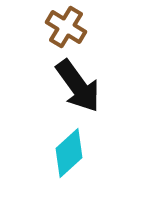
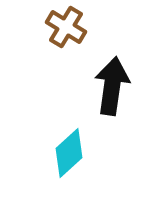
black arrow: moved 34 px right; rotated 136 degrees counterclockwise
